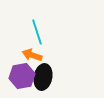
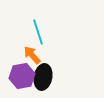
cyan line: moved 1 px right
orange arrow: rotated 30 degrees clockwise
